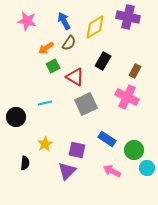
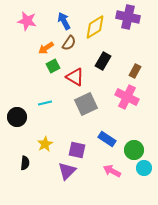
black circle: moved 1 px right
cyan circle: moved 3 px left
